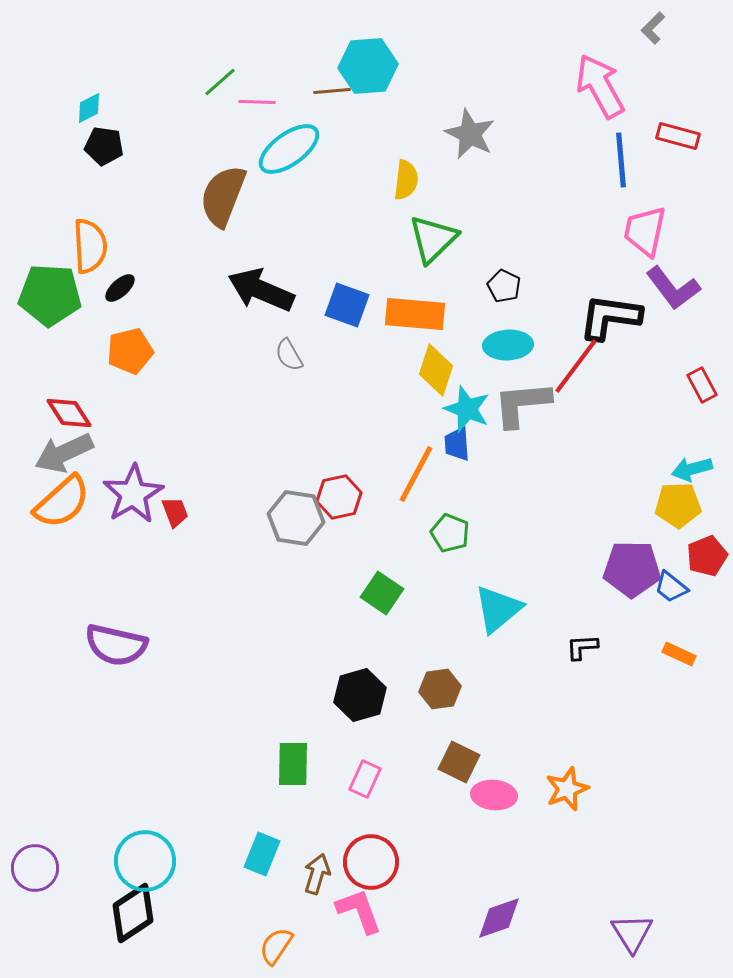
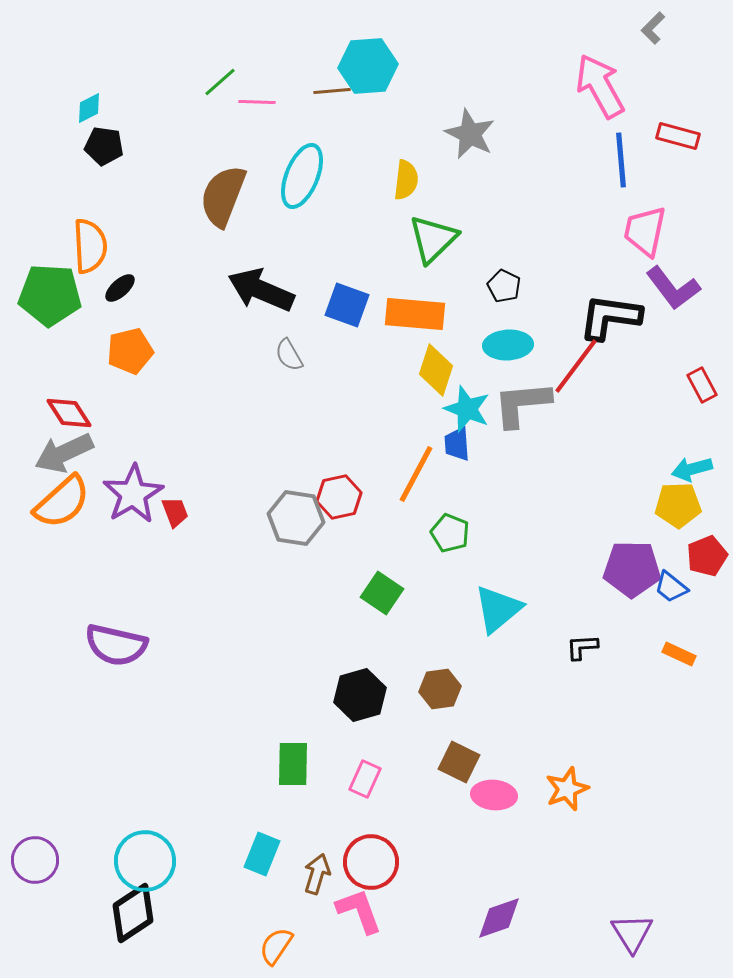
cyan ellipse at (289, 149): moved 13 px right, 27 px down; rotated 32 degrees counterclockwise
purple circle at (35, 868): moved 8 px up
